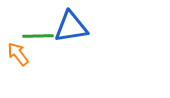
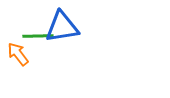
blue triangle: moved 9 px left
